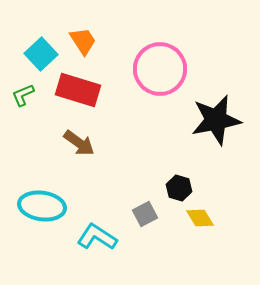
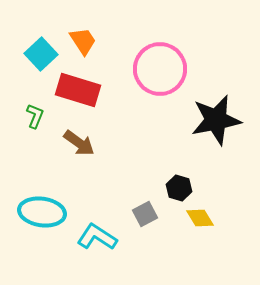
green L-shape: moved 12 px right, 21 px down; rotated 135 degrees clockwise
cyan ellipse: moved 6 px down
